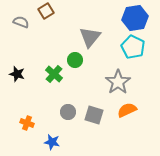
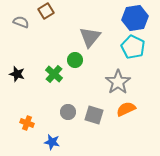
orange semicircle: moved 1 px left, 1 px up
